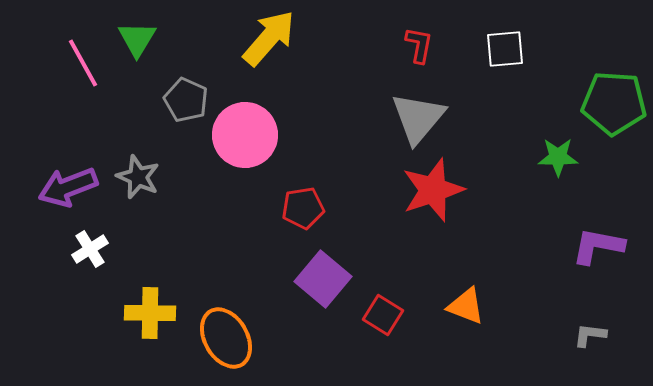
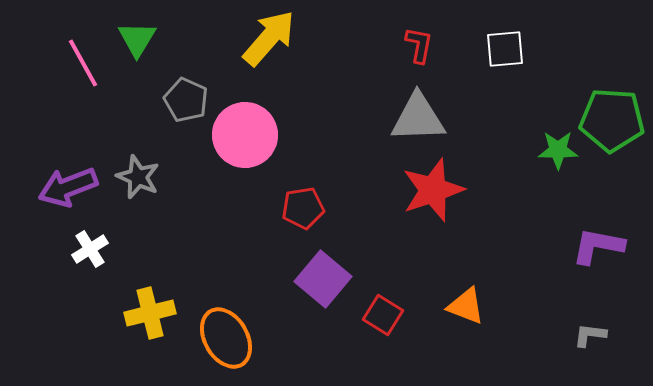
green pentagon: moved 2 px left, 17 px down
gray triangle: rotated 48 degrees clockwise
green star: moved 7 px up
yellow cross: rotated 15 degrees counterclockwise
